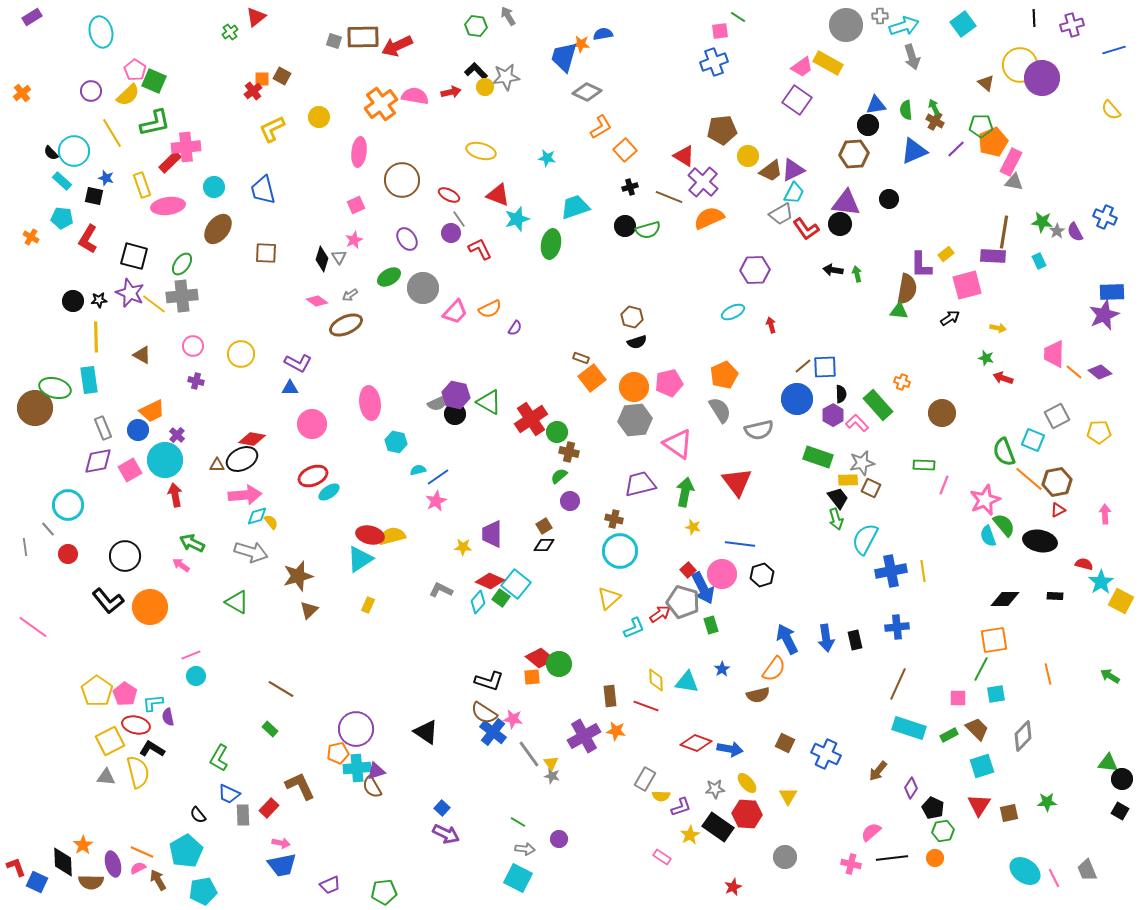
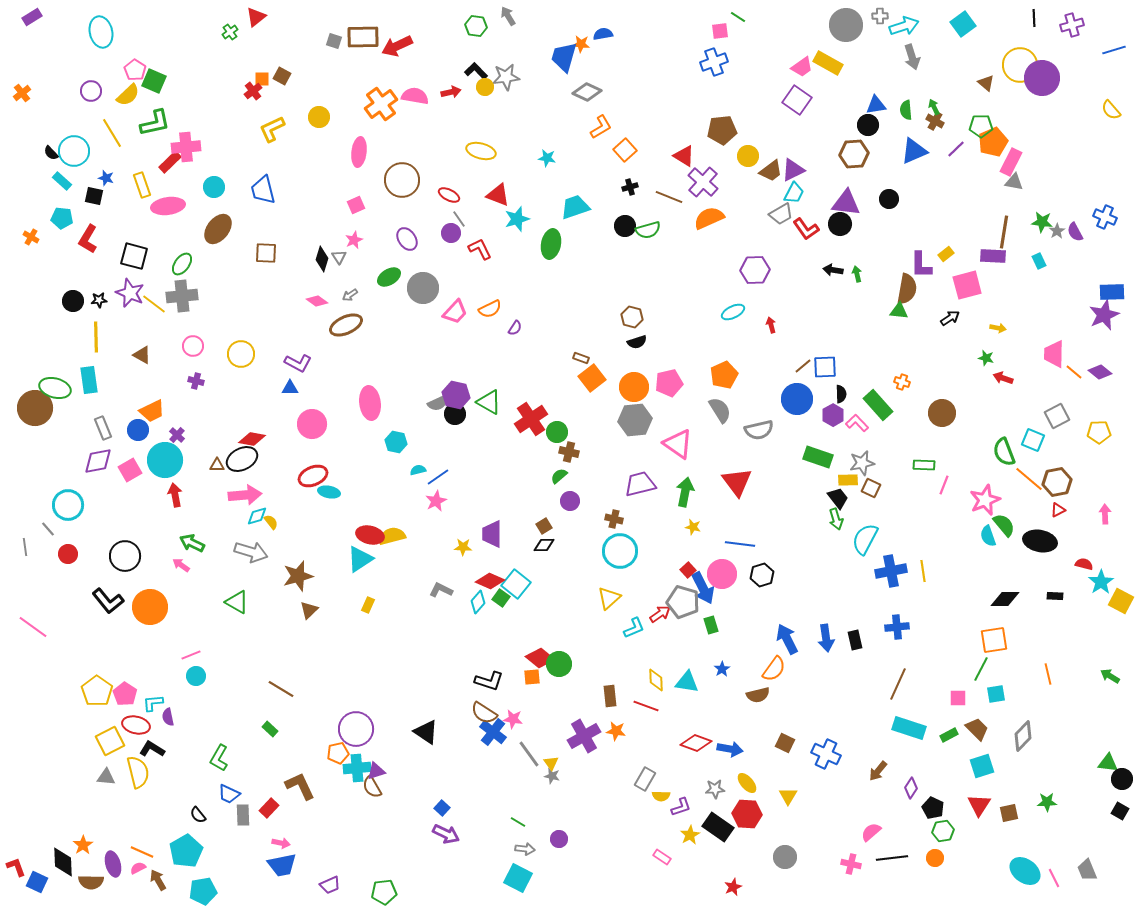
cyan ellipse at (329, 492): rotated 45 degrees clockwise
